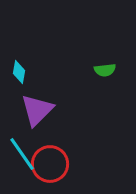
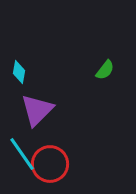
green semicircle: rotated 45 degrees counterclockwise
